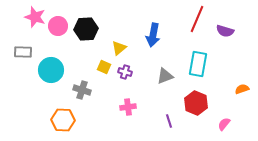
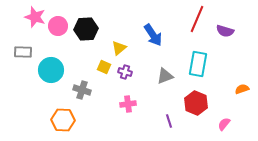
blue arrow: rotated 45 degrees counterclockwise
pink cross: moved 3 px up
